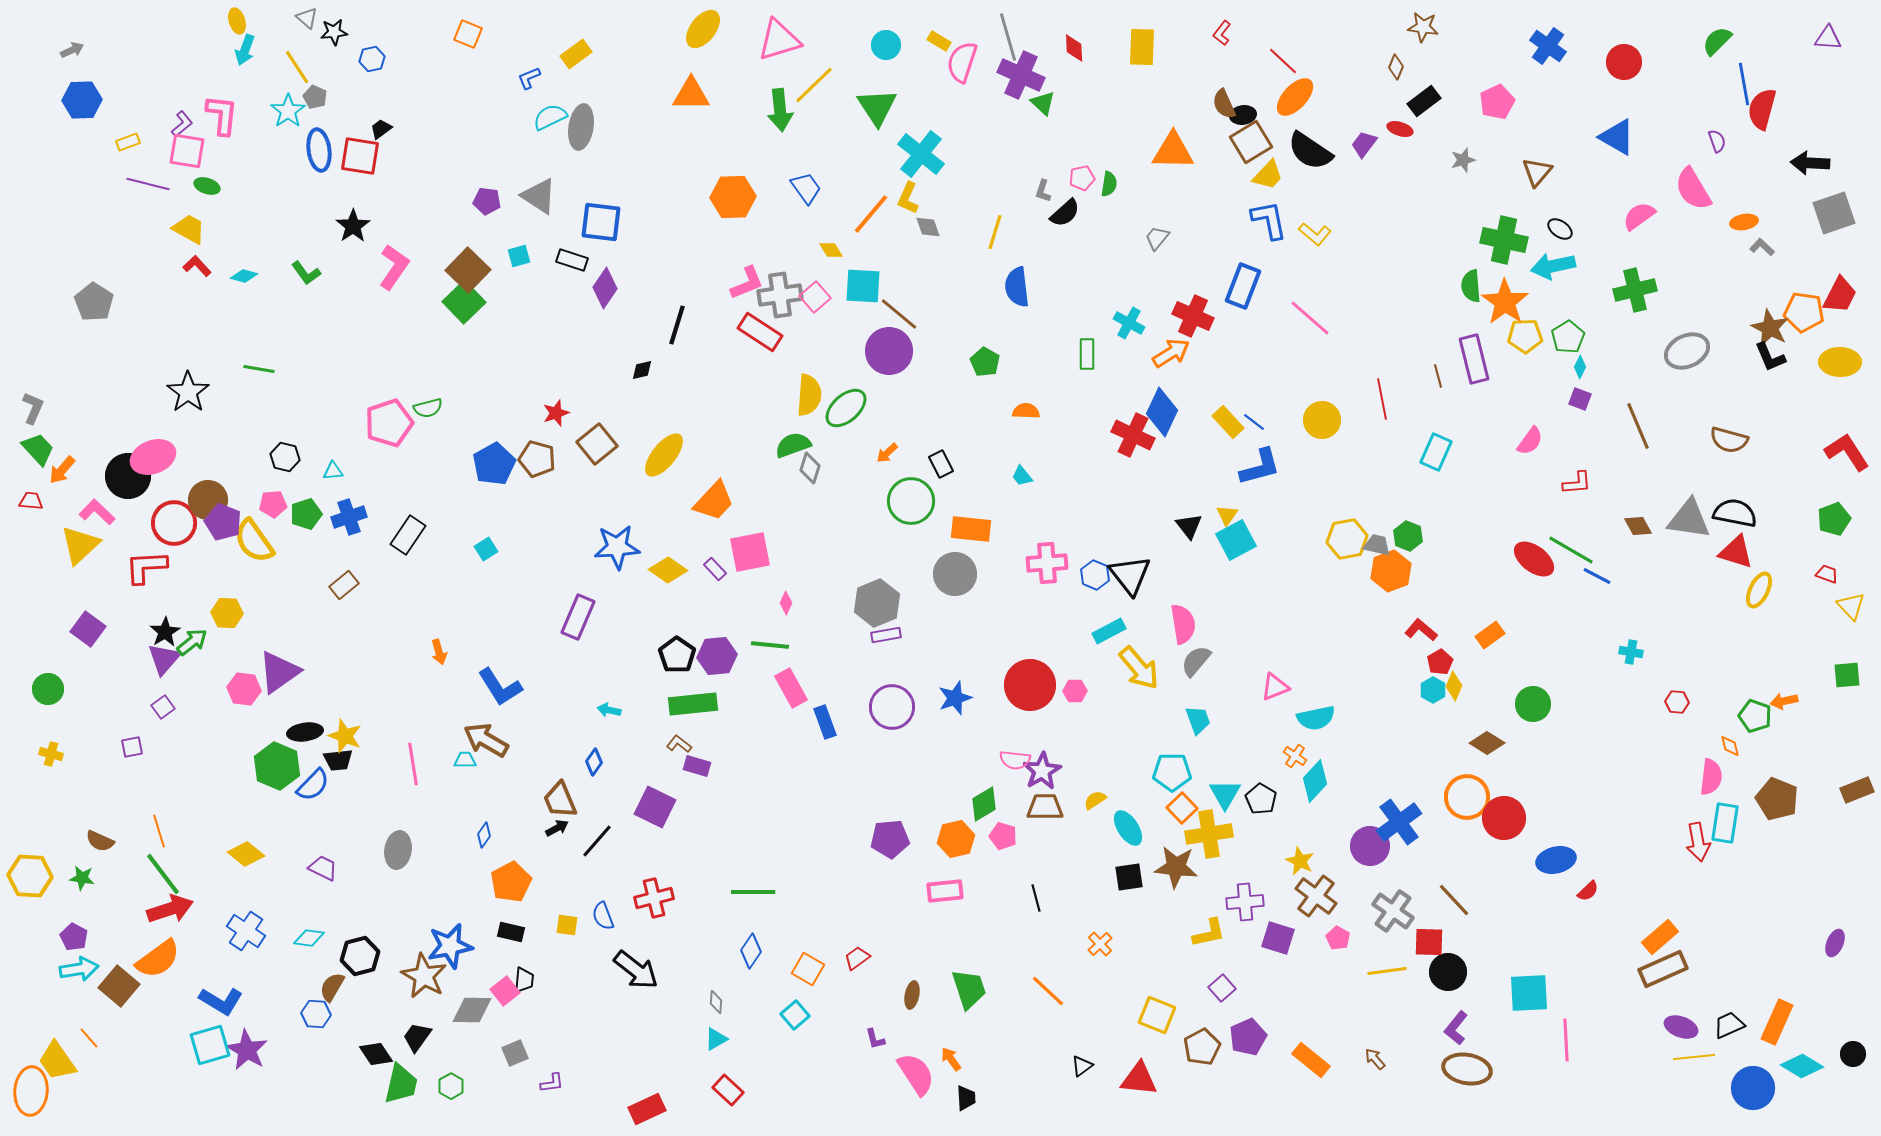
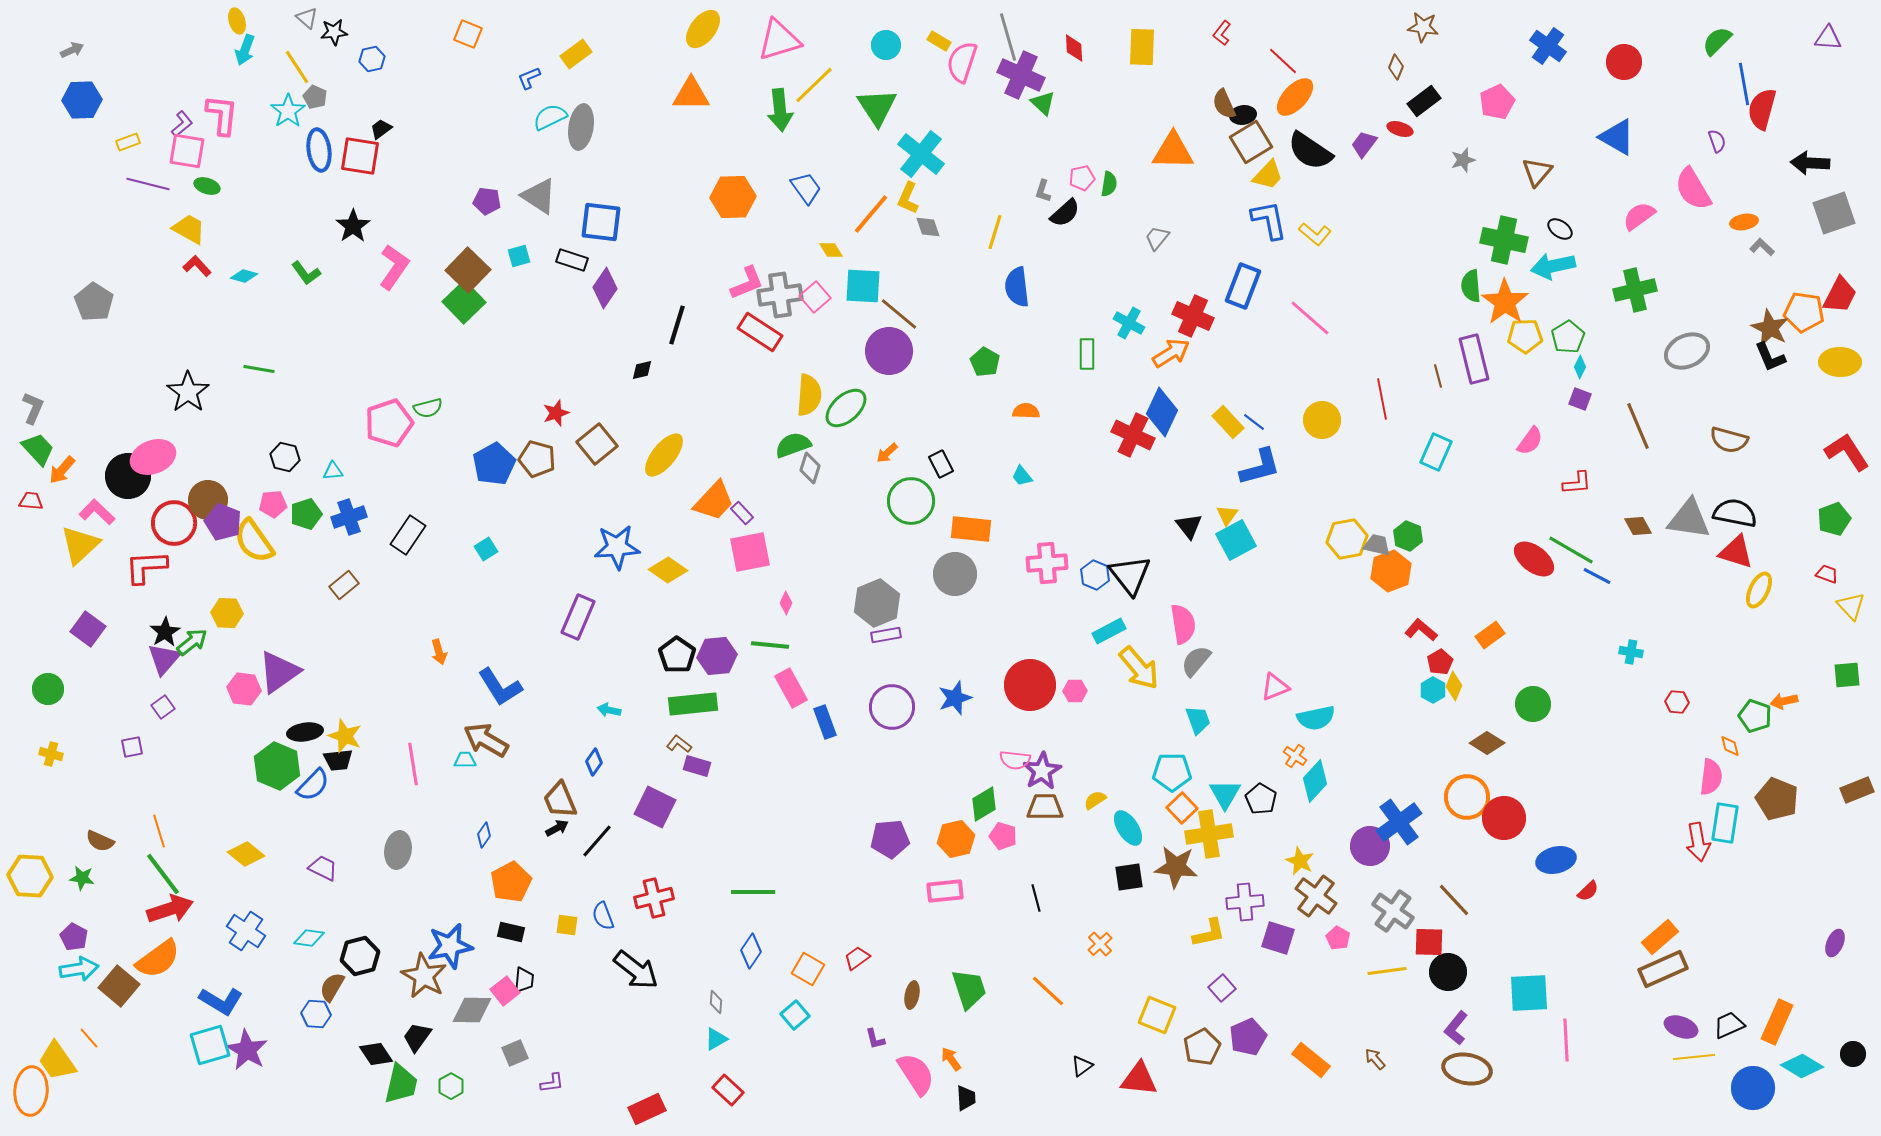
purple rectangle at (715, 569): moved 27 px right, 56 px up
